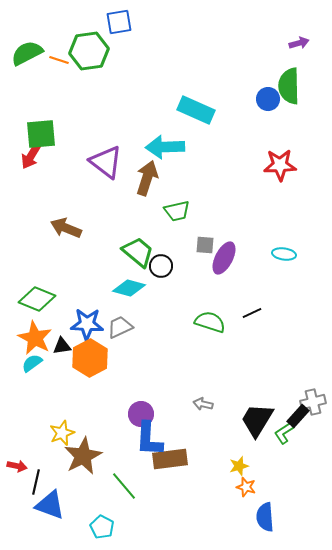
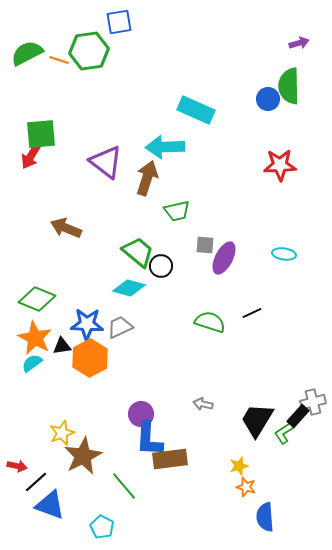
black line at (36, 482): rotated 35 degrees clockwise
